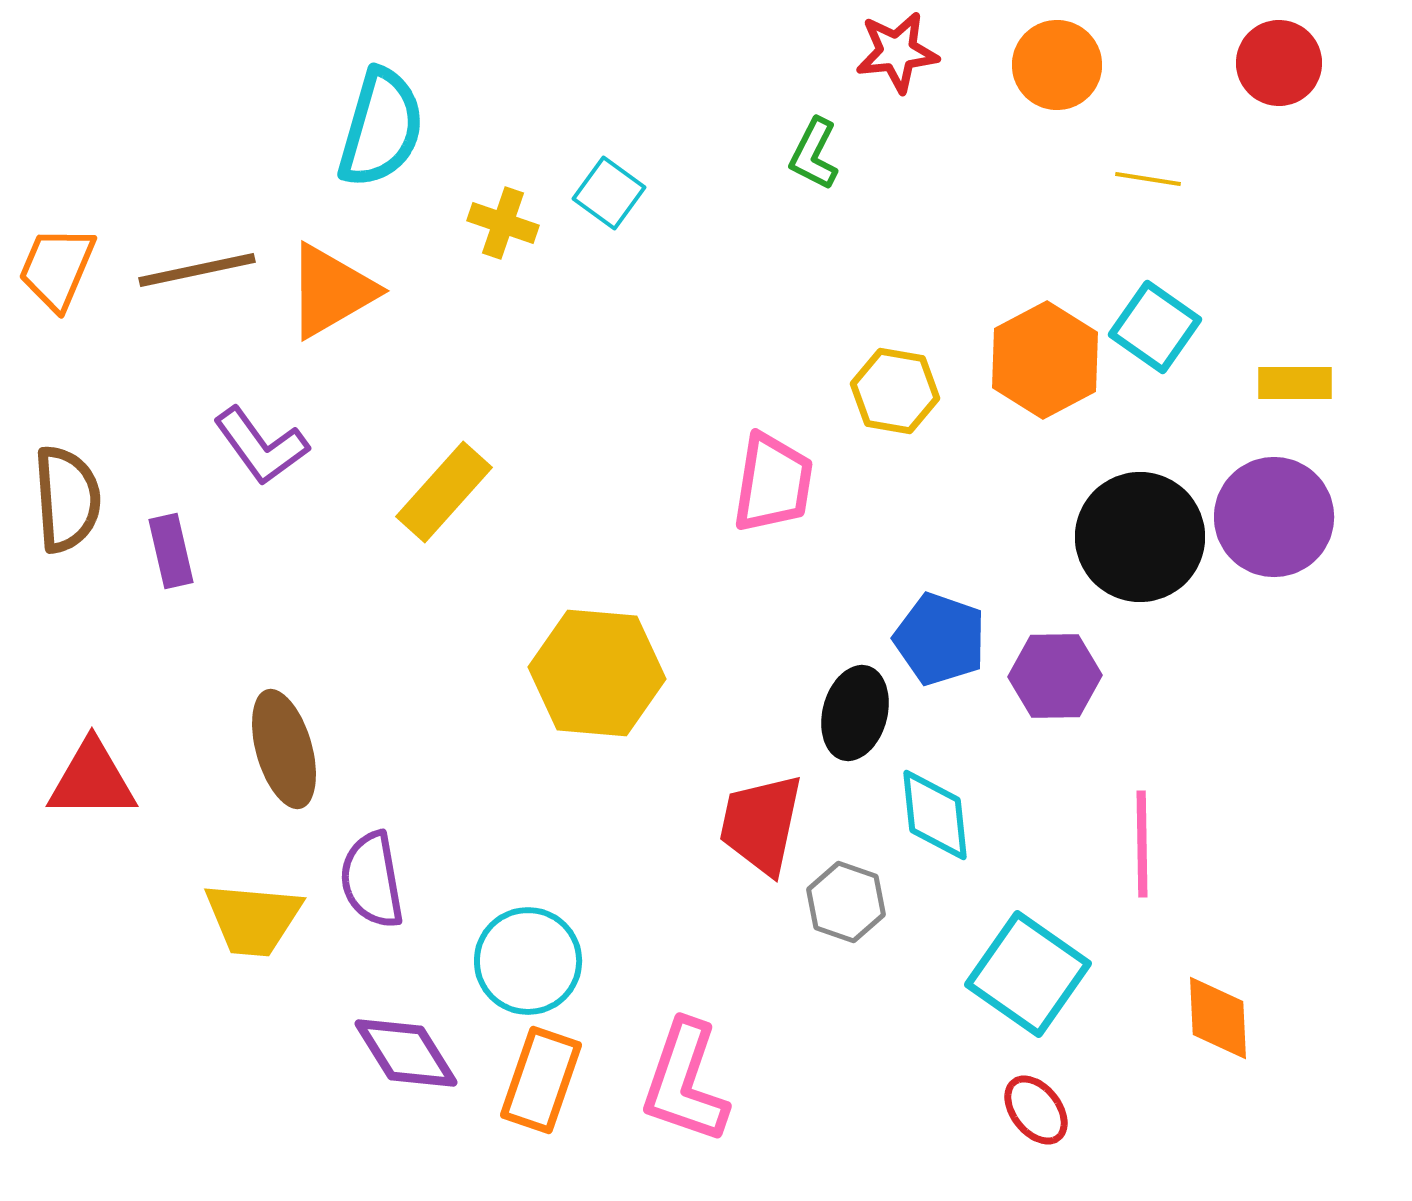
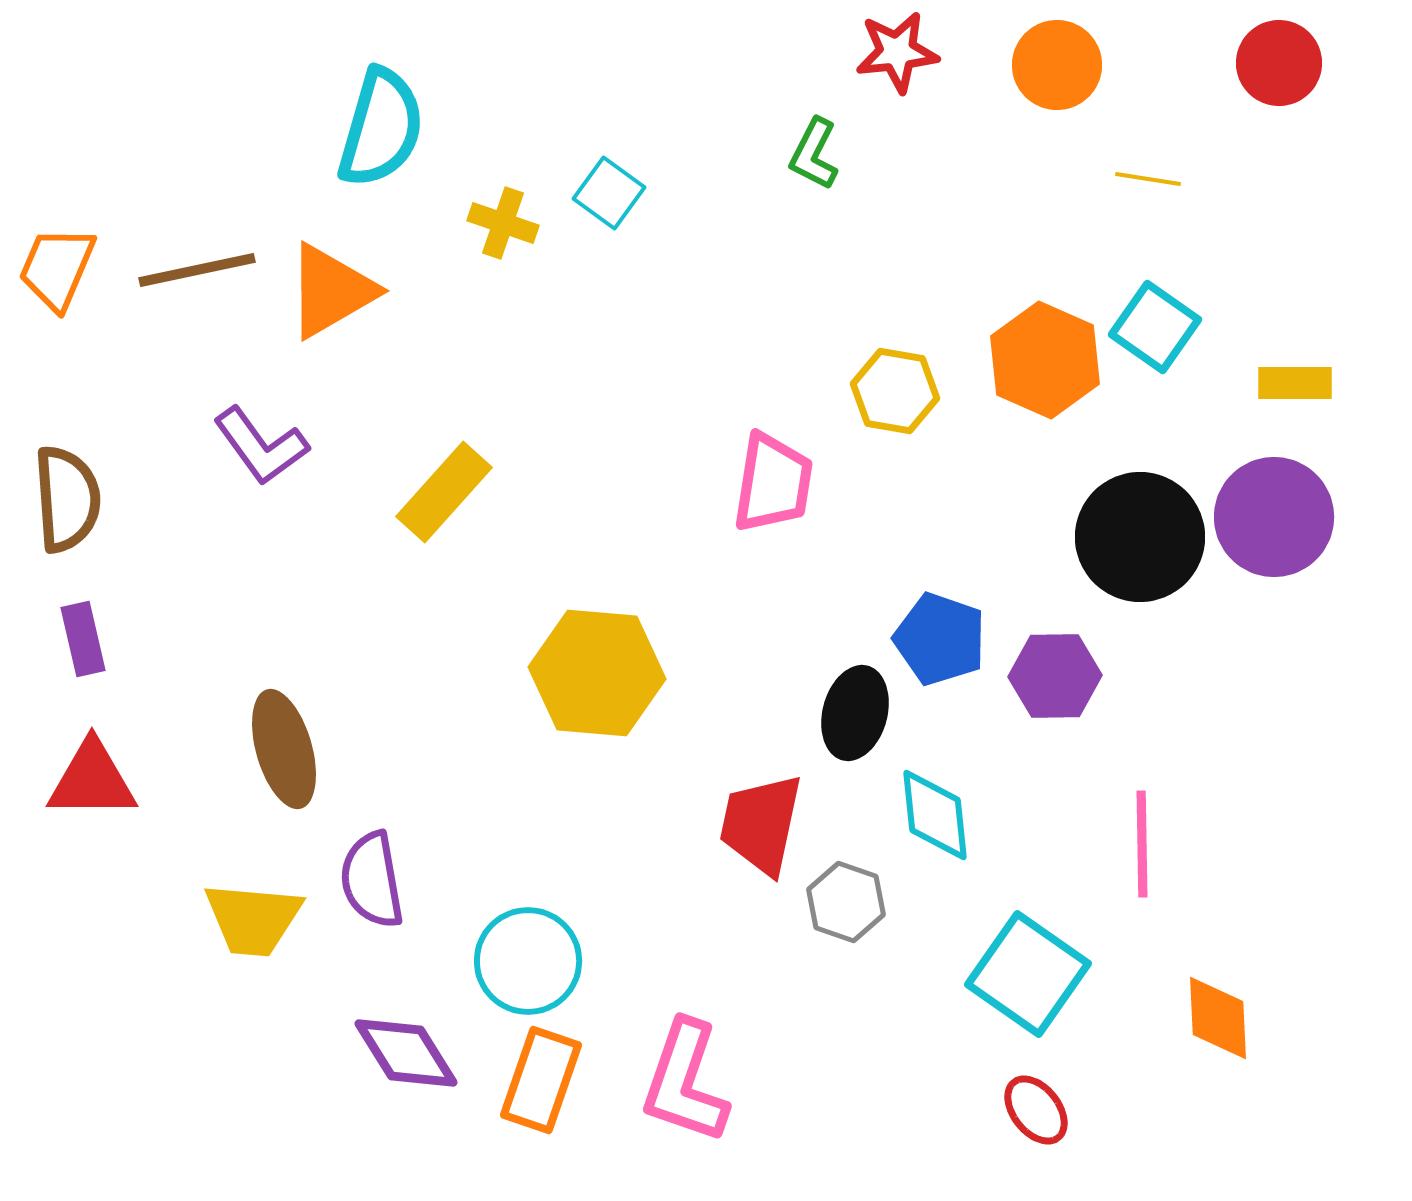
orange hexagon at (1045, 360): rotated 8 degrees counterclockwise
purple rectangle at (171, 551): moved 88 px left, 88 px down
